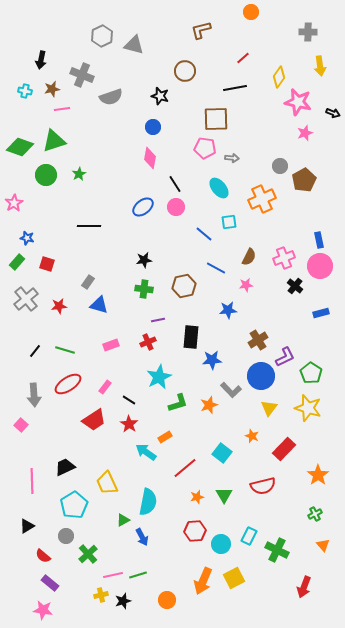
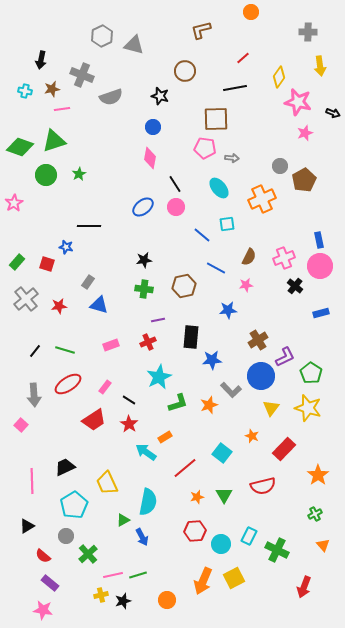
cyan square at (229, 222): moved 2 px left, 2 px down
blue line at (204, 234): moved 2 px left, 1 px down
blue star at (27, 238): moved 39 px right, 9 px down
yellow triangle at (269, 408): moved 2 px right
